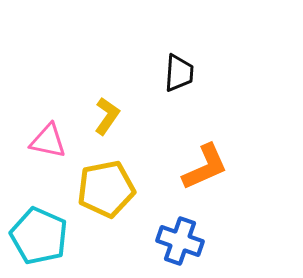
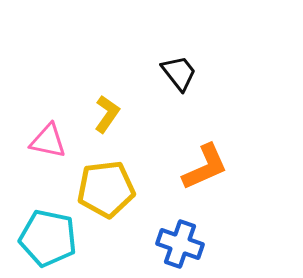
black trapezoid: rotated 42 degrees counterclockwise
yellow L-shape: moved 2 px up
yellow pentagon: rotated 4 degrees clockwise
cyan pentagon: moved 9 px right, 2 px down; rotated 12 degrees counterclockwise
blue cross: moved 3 px down
